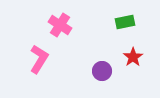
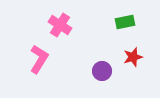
red star: rotated 18 degrees clockwise
